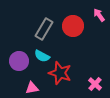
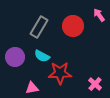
gray rectangle: moved 5 px left, 2 px up
purple circle: moved 4 px left, 4 px up
red star: rotated 20 degrees counterclockwise
